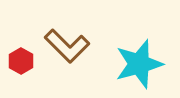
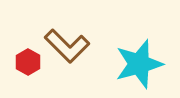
red hexagon: moved 7 px right, 1 px down
